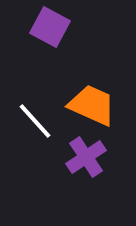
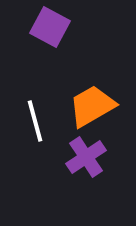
orange trapezoid: moved 1 px down; rotated 54 degrees counterclockwise
white line: rotated 27 degrees clockwise
